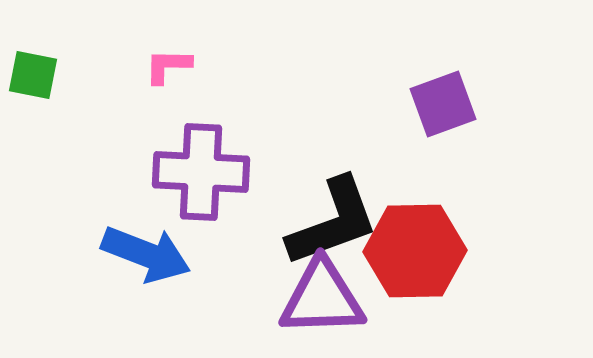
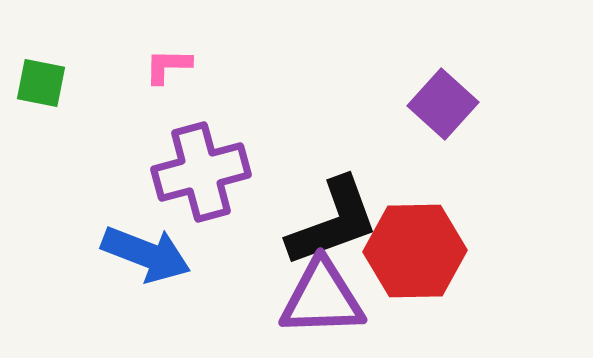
green square: moved 8 px right, 8 px down
purple square: rotated 28 degrees counterclockwise
purple cross: rotated 18 degrees counterclockwise
